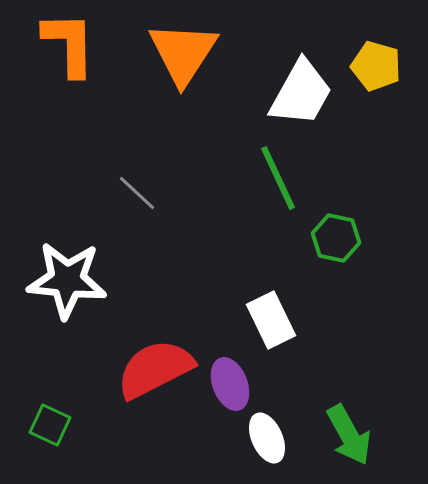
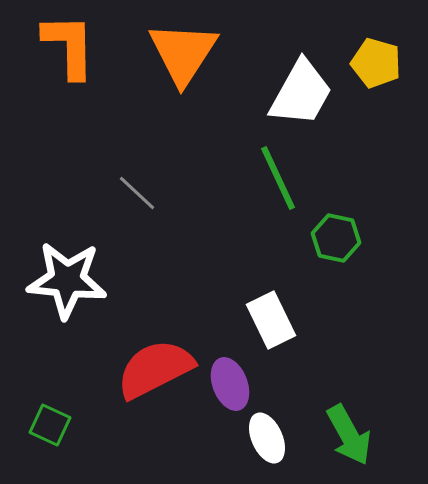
orange L-shape: moved 2 px down
yellow pentagon: moved 3 px up
